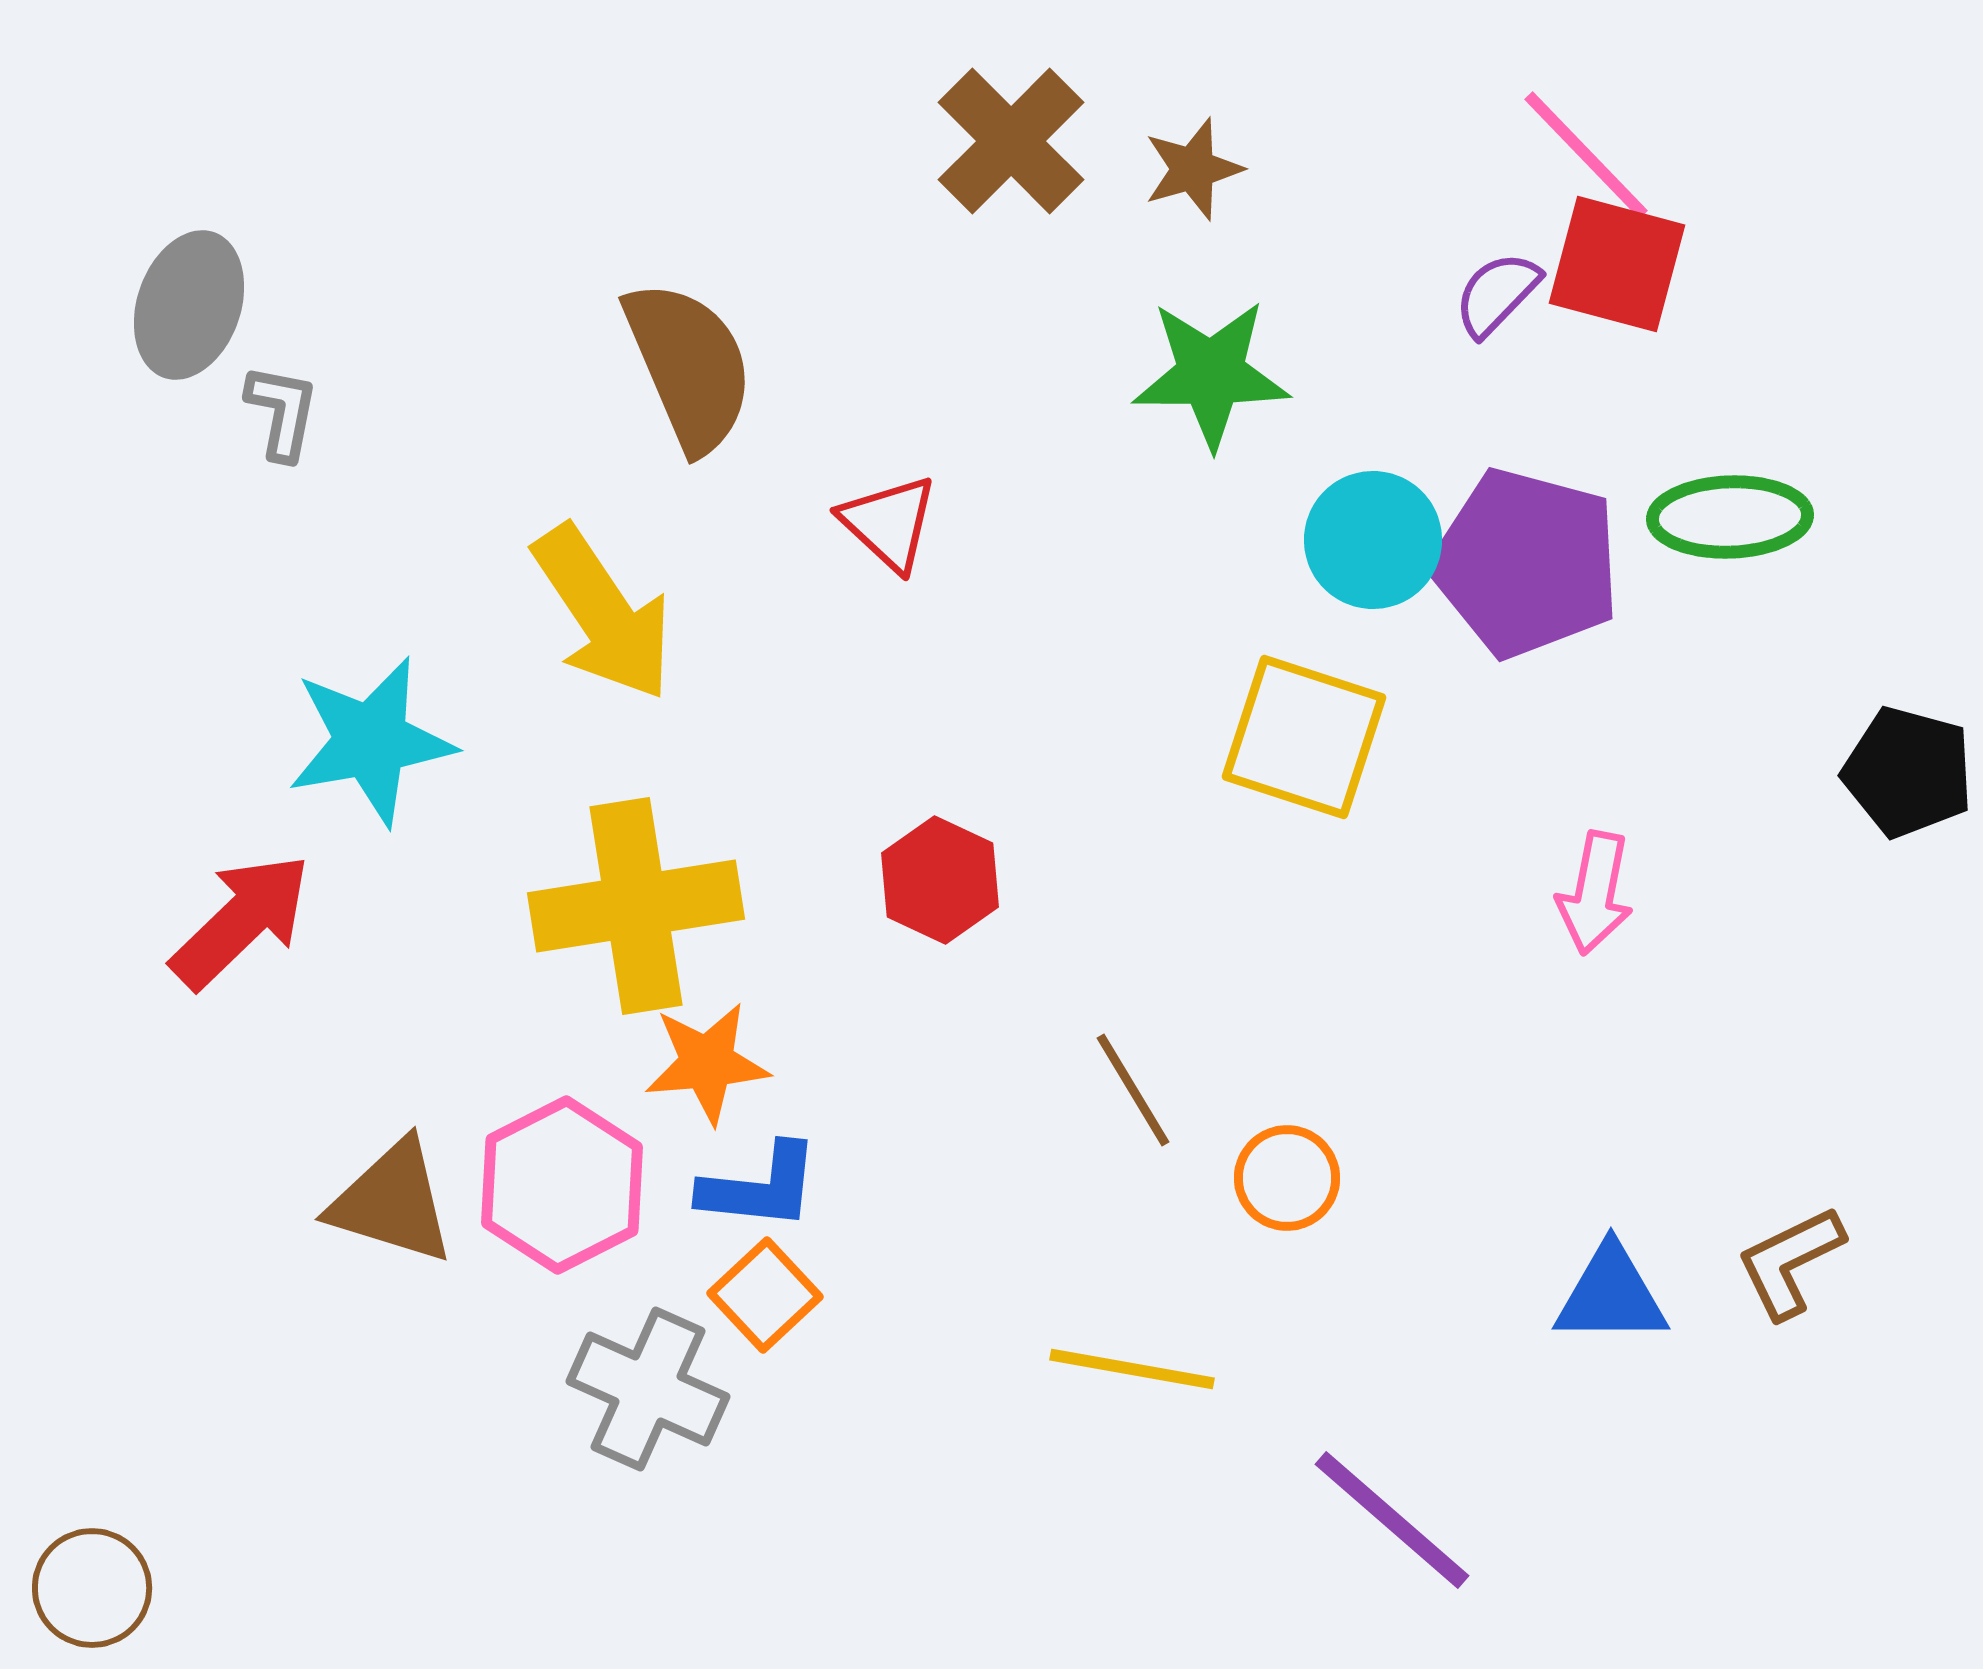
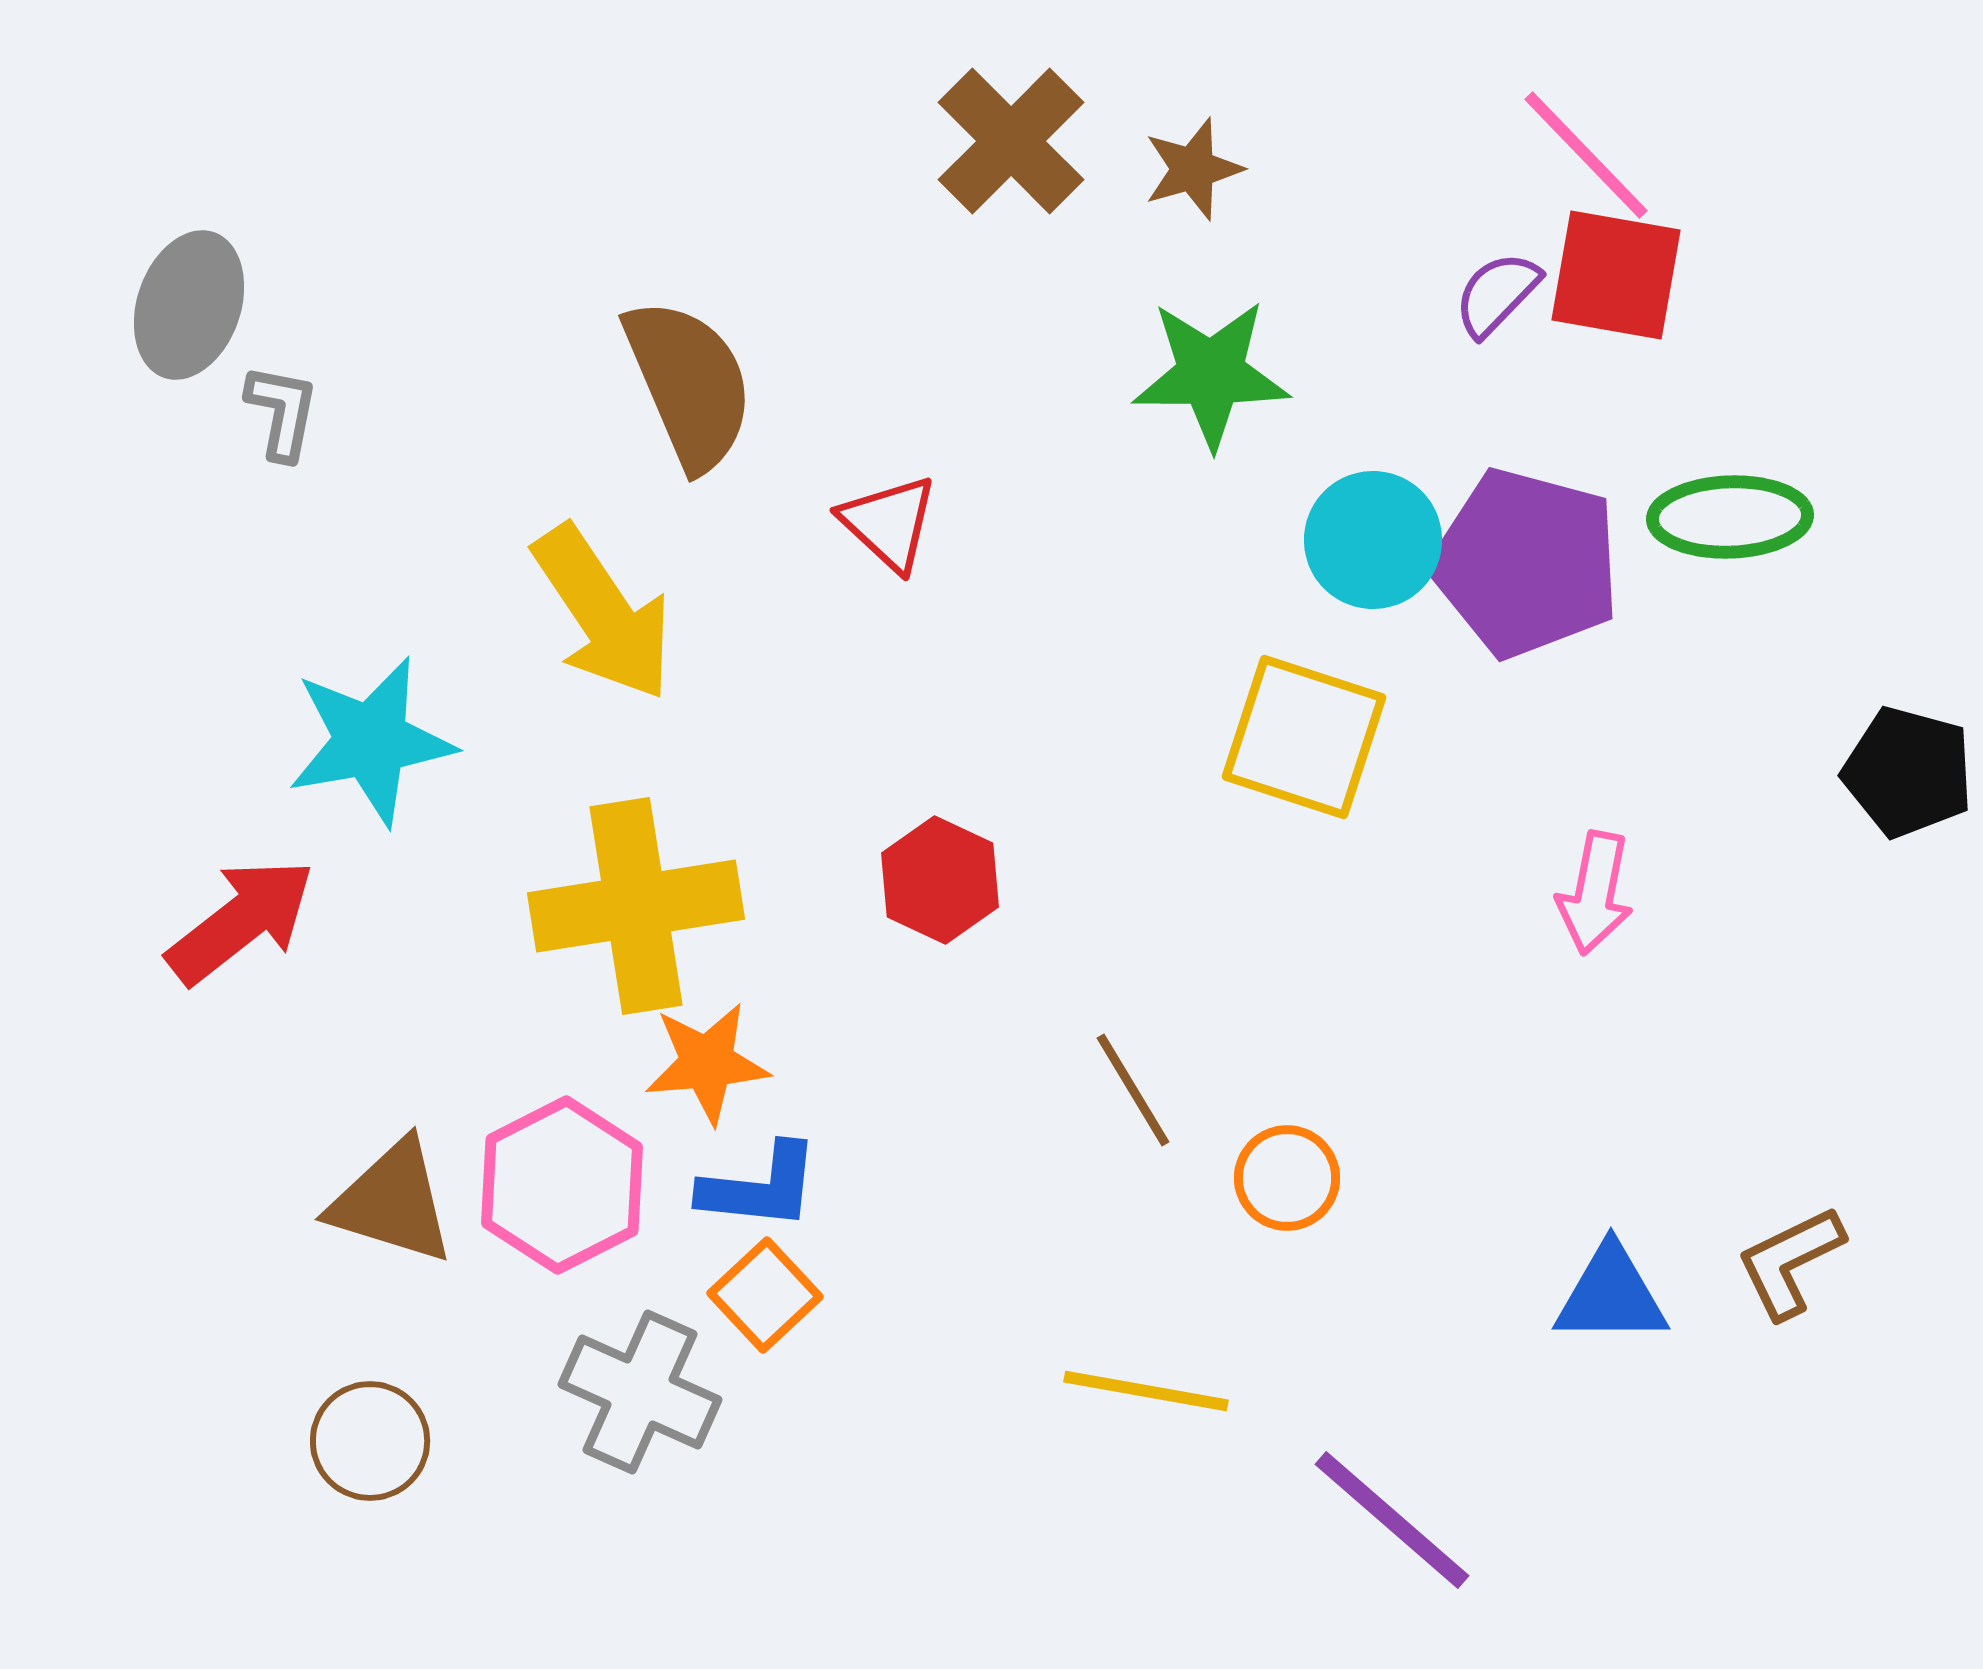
red square: moved 1 px left, 11 px down; rotated 5 degrees counterclockwise
brown semicircle: moved 18 px down
red arrow: rotated 6 degrees clockwise
yellow line: moved 14 px right, 22 px down
gray cross: moved 8 px left, 3 px down
brown circle: moved 278 px right, 147 px up
